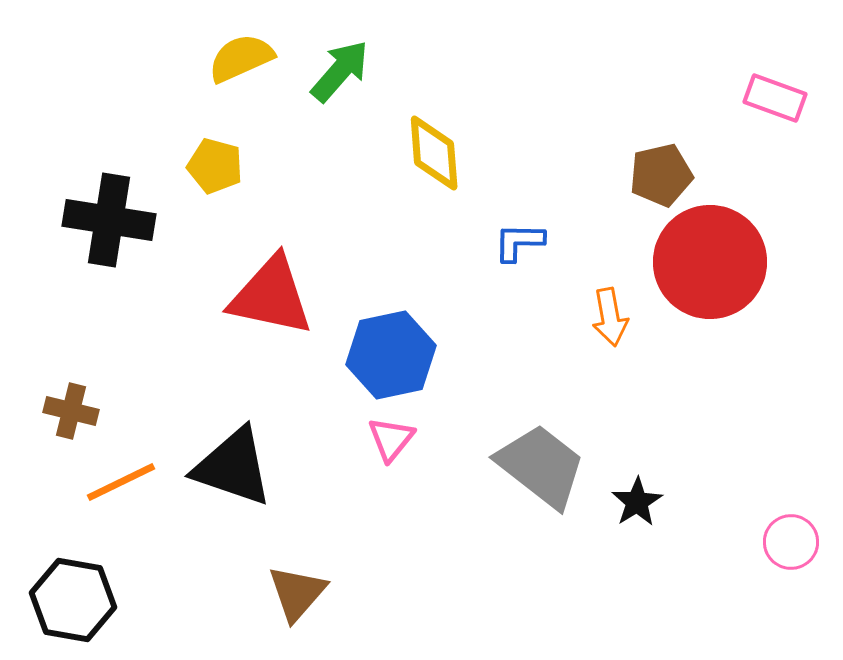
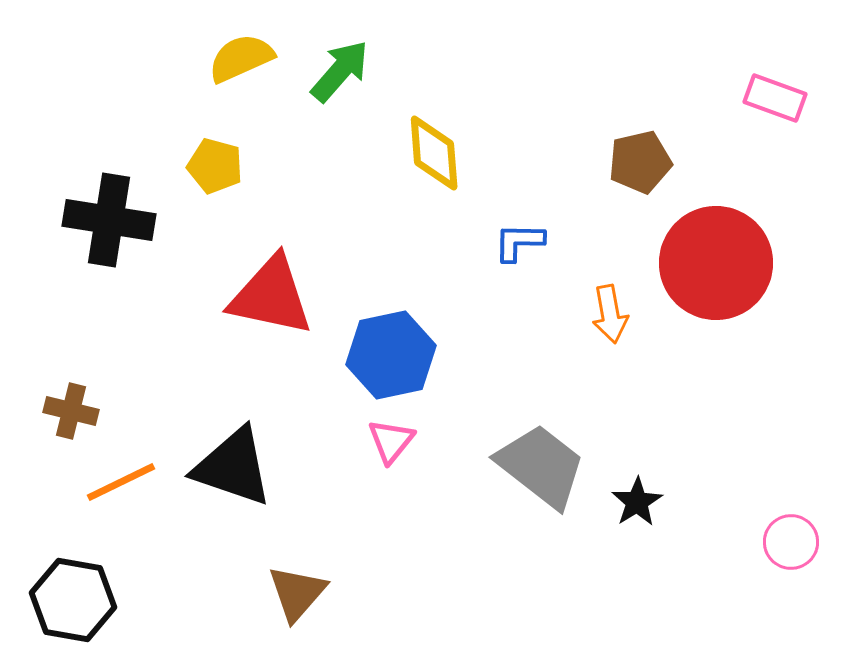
brown pentagon: moved 21 px left, 13 px up
red circle: moved 6 px right, 1 px down
orange arrow: moved 3 px up
pink triangle: moved 2 px down
